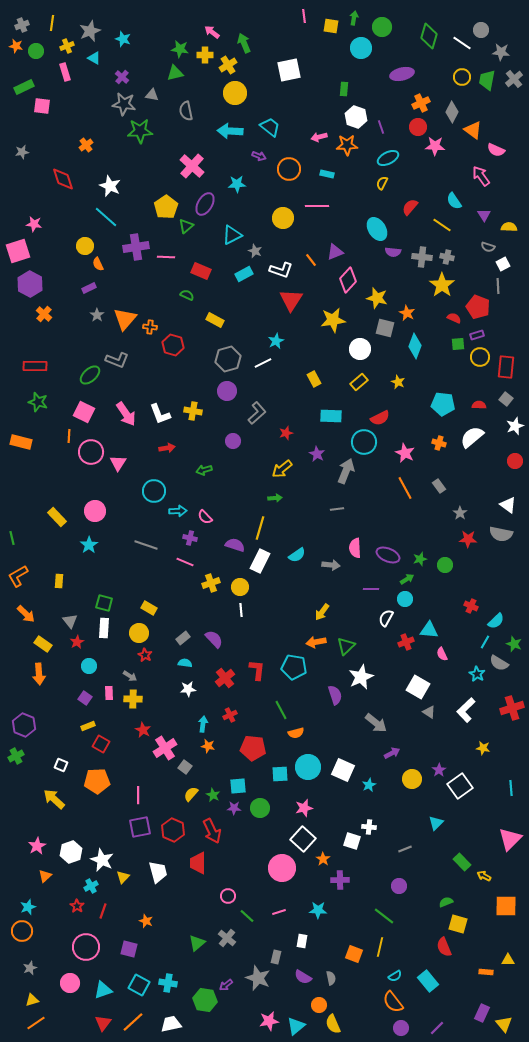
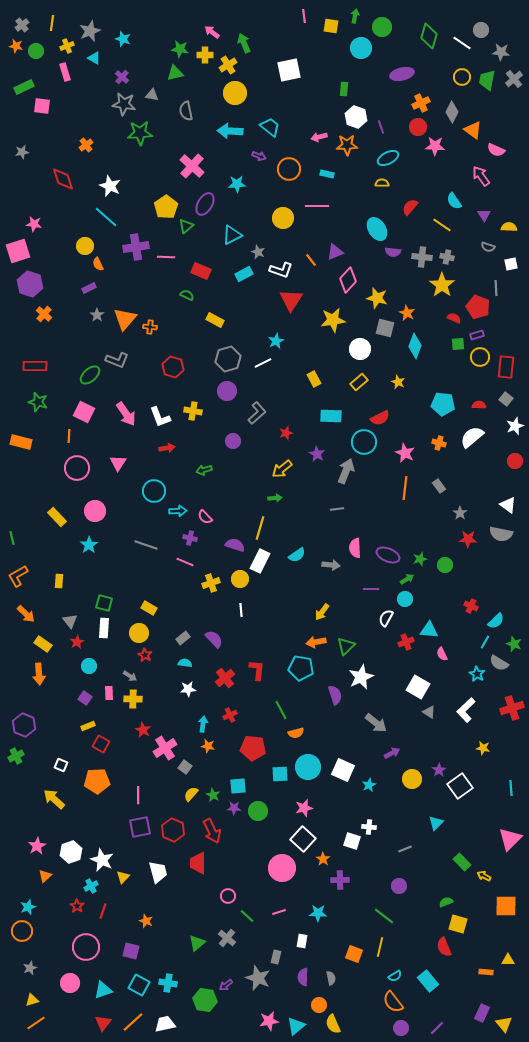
green arrow at (354, 18): moved 1 px right, 2 px up
gray cross at (22, 25): rotated 16 degrees counterclockwise
green star at (140, 131): moved 2 px down
yellow semicircle at (382, 183): rotated 64 degrees clockwise
gray star at (255, 251): moved 3 px right, 1 px down
white square at (503, 264): moved 8 px right; rotated 16 degrees clockwise
purple hexagon at (30, 284): rotated 10 degrees counterclockwise
gray line at (498, 286): moved 2 px left, 2 px down
red hexagon at (173, 345): moved 22 px down
white L-shape at (160, 414): moved 3 px down
pink circle at (91, 452): moved 14 px left, 16 px down
orange line at (405, 488): rotated 35 degrees clockwise
yellow circle at (240, 587): moved 8 px up
cyan pentagon at (294, 667): moved 7 px right, 1 px down
green circle at (260, 808): moved 2 px left, 3 px down
cyan star at (318, 910): moved 3 px down
purple square at (129, 949): moved 2 px right, 2 px down
purple semicircle at (303, 977): rotated 60 degrees clockwise
white trapezoid at (171, 1024): moved 6 px left
